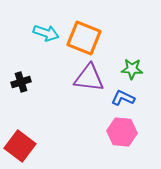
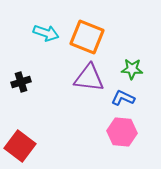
orange square: moved 3 px right, 1 px up
